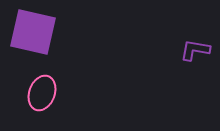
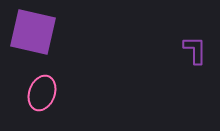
purple L-shape: rotated 80 degrees clockwise
